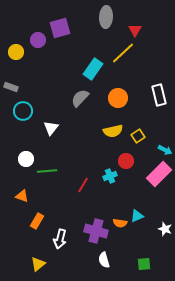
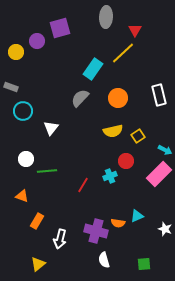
purple circle: moved 1 px left, 1 px down
orange semicircle: moved 2 px left
